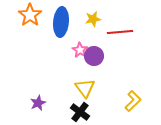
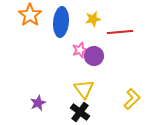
pink star: rotated 21 degrees clockwise
yellow triangle: moved 1 px left, 1 px down
yellow L-shape: moved 1 px left, 2 px up
